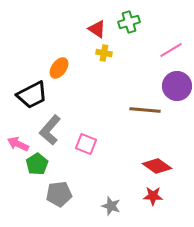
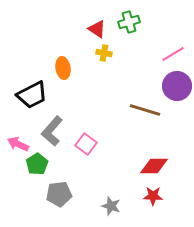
pink line: moved 2 px right, 4 px down
orange ellipse: moved 4 px right; rotated 45 degrees counterclockwise
brown line: rotated 12 degrees clockwise
gray L-shape: moved 2 px right, 1 px down
pink square: rotated 15 degrees clockwise
red diamond: moved 3 px left; rotated 36 degrees counterclockwise
